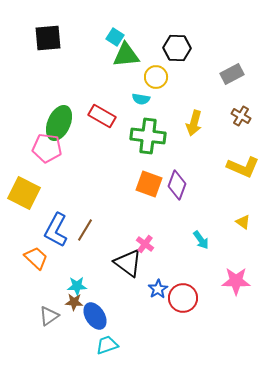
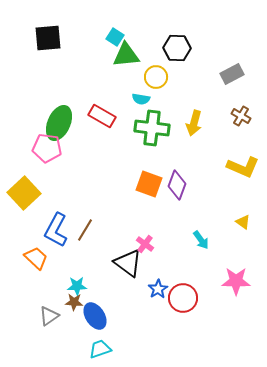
green cross: moved 4 px right, 8 px up
yellow square: rotated 20 degrees clockwise
cyan trapezoid: moved 7 px left, 4 px down
